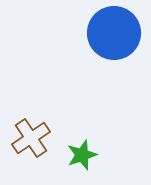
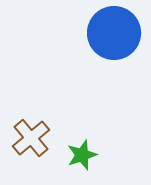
brown cross: rotated 6 degrees counterclockwise
